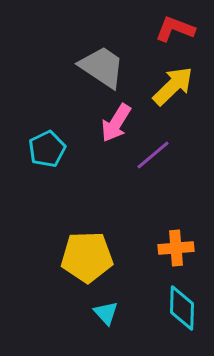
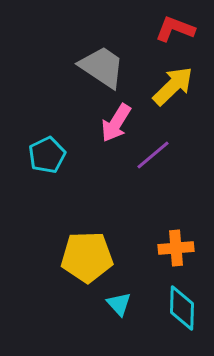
cyan pentagon: moved 6 px down
cyan triangle: moved 13 px right, 9 px up
